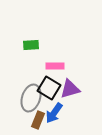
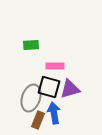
black square: moved 1 px up; rotated 15 degrees counterclockwise
blue arrow: rotated 135 degrees clockwise
